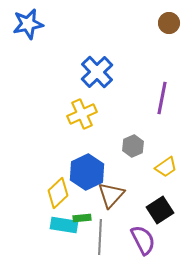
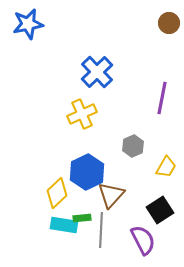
yellow trapezoid: rotated 25 degrees counterclockwise
yellow diamond: moved 1 px left
gray line: moved 1 px right, 7 px up
